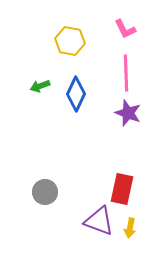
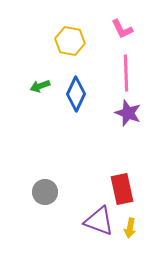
pink L-shape: moved 3 px left
red rectangle: rotated 24 degrees counterclockwise
